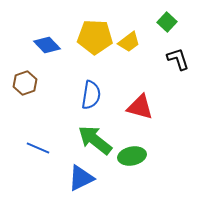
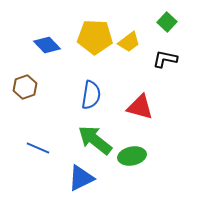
black L-shape: moved 13 px left; rotated 60 degrees counterclockwise
brown hexagon: moved 4 px down
